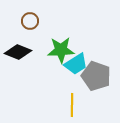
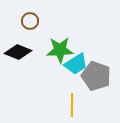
green star: moved 1 px left
